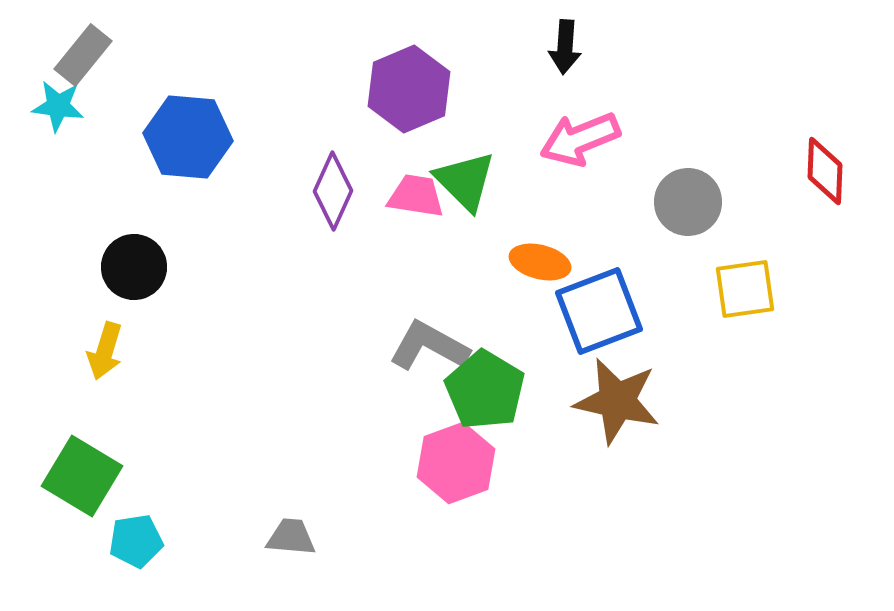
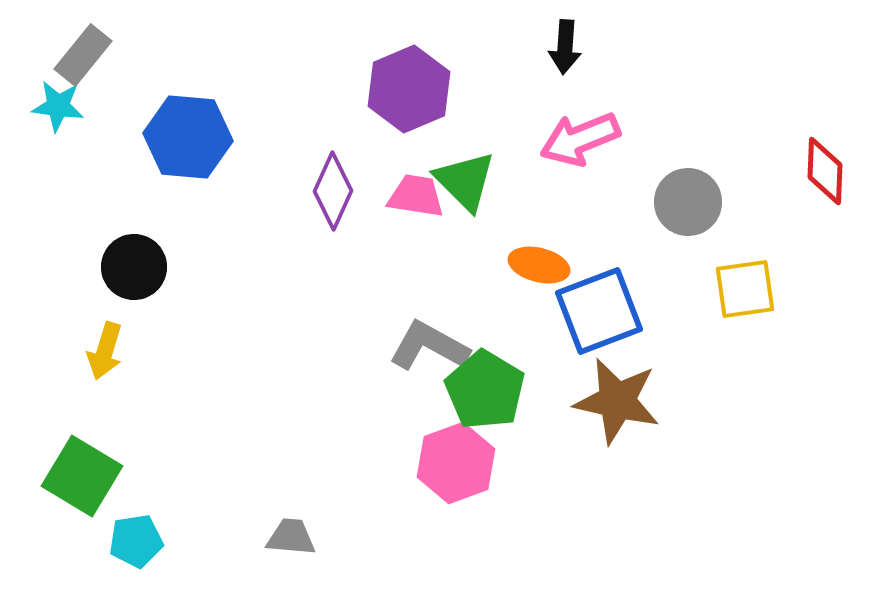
orange ellipse: moved 1 px left, 3 px down
